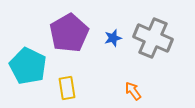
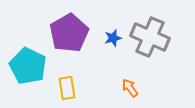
gray cross: moved 3 px left, 1 px up
orange arrow: moved 3 px left, 3 px up
